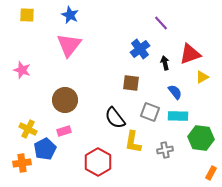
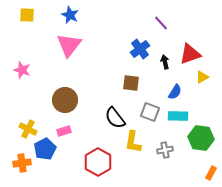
black arrow: moved 1 px up
blue semicircle: rotated 70 degrees clockwise
